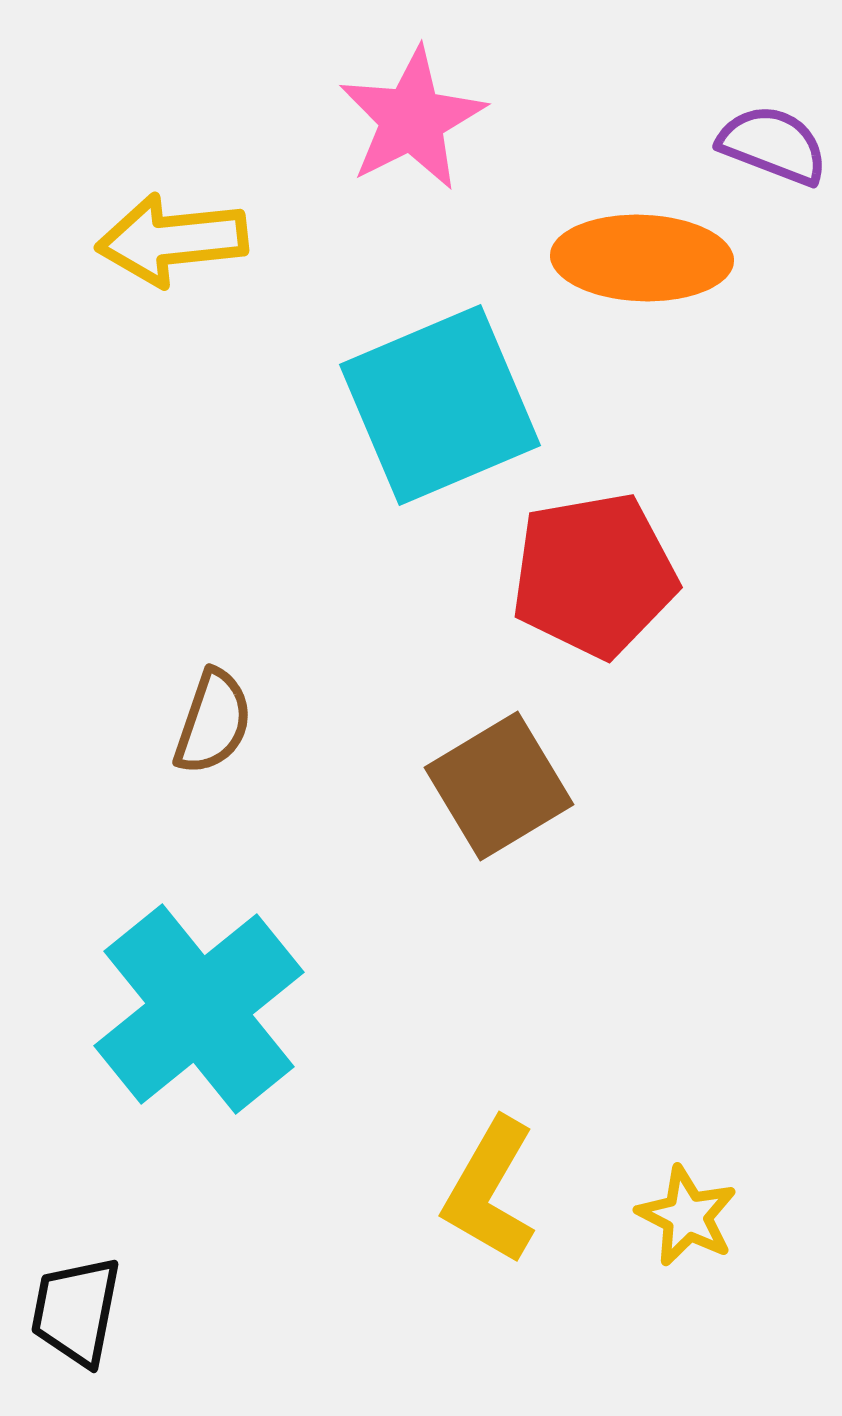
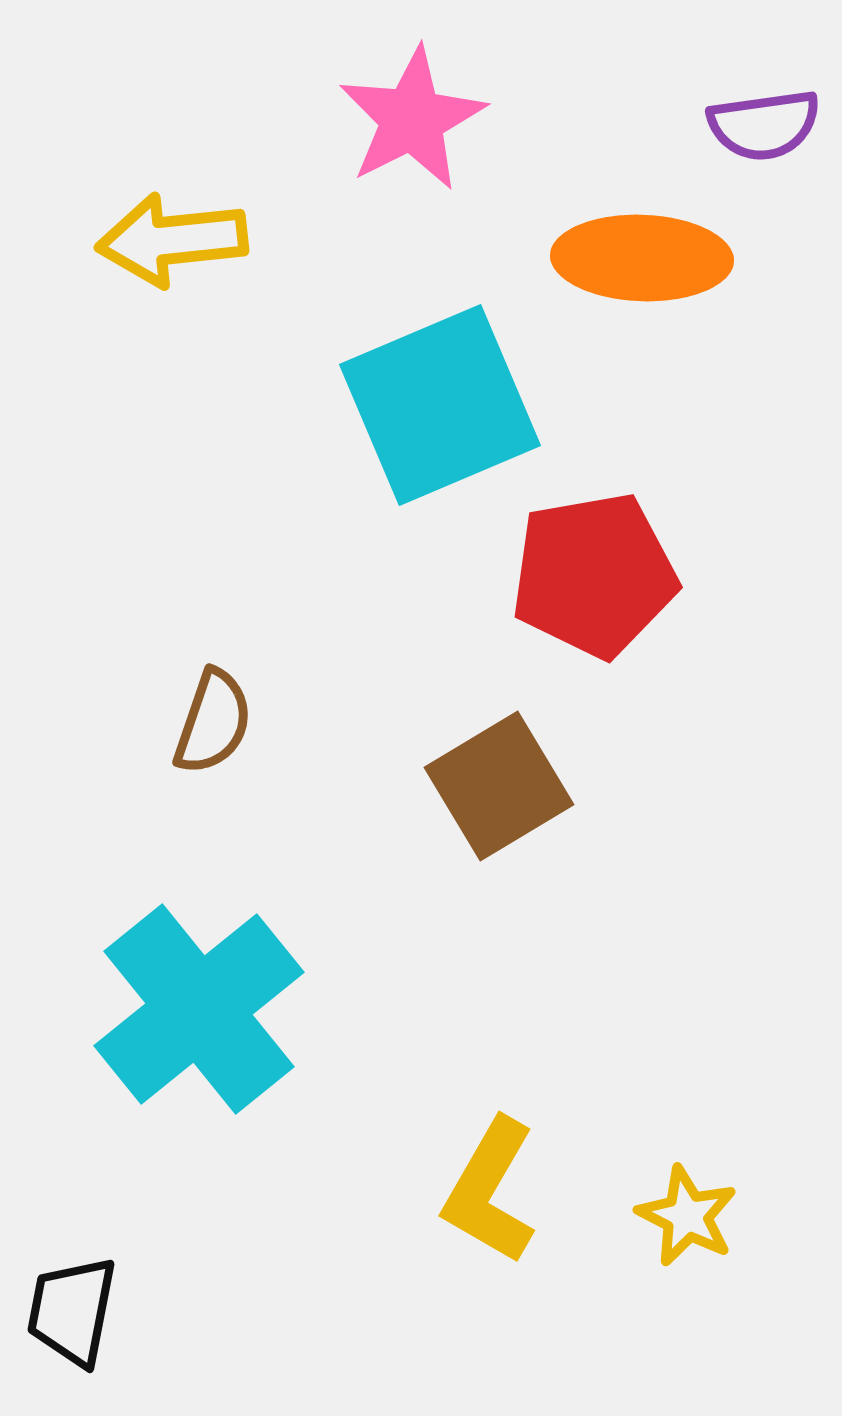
purple semicircle: moved 9 px left, 20 px up; rotated 151 degrees clockwise
black trapezoid: moved 4 px left
